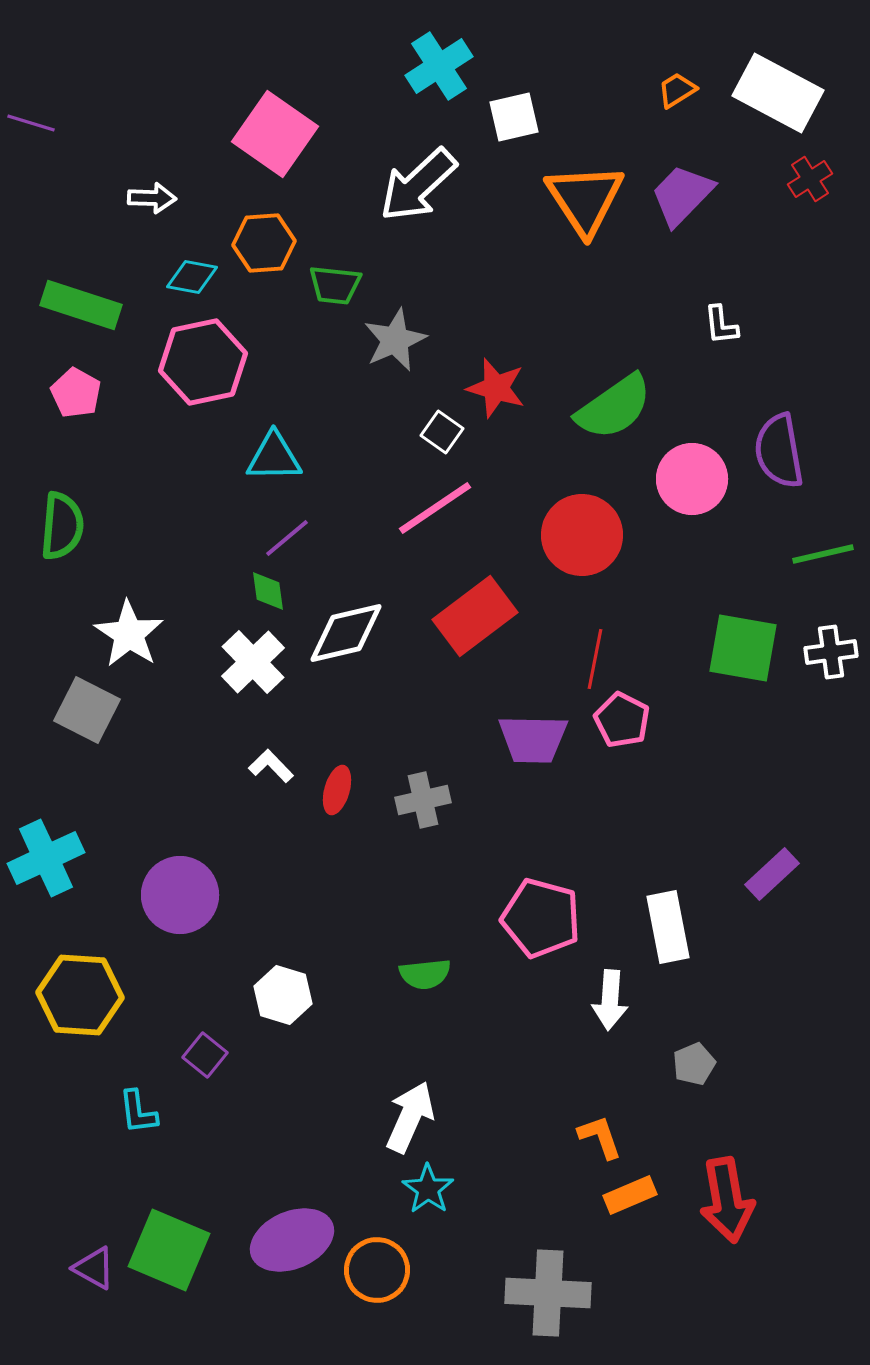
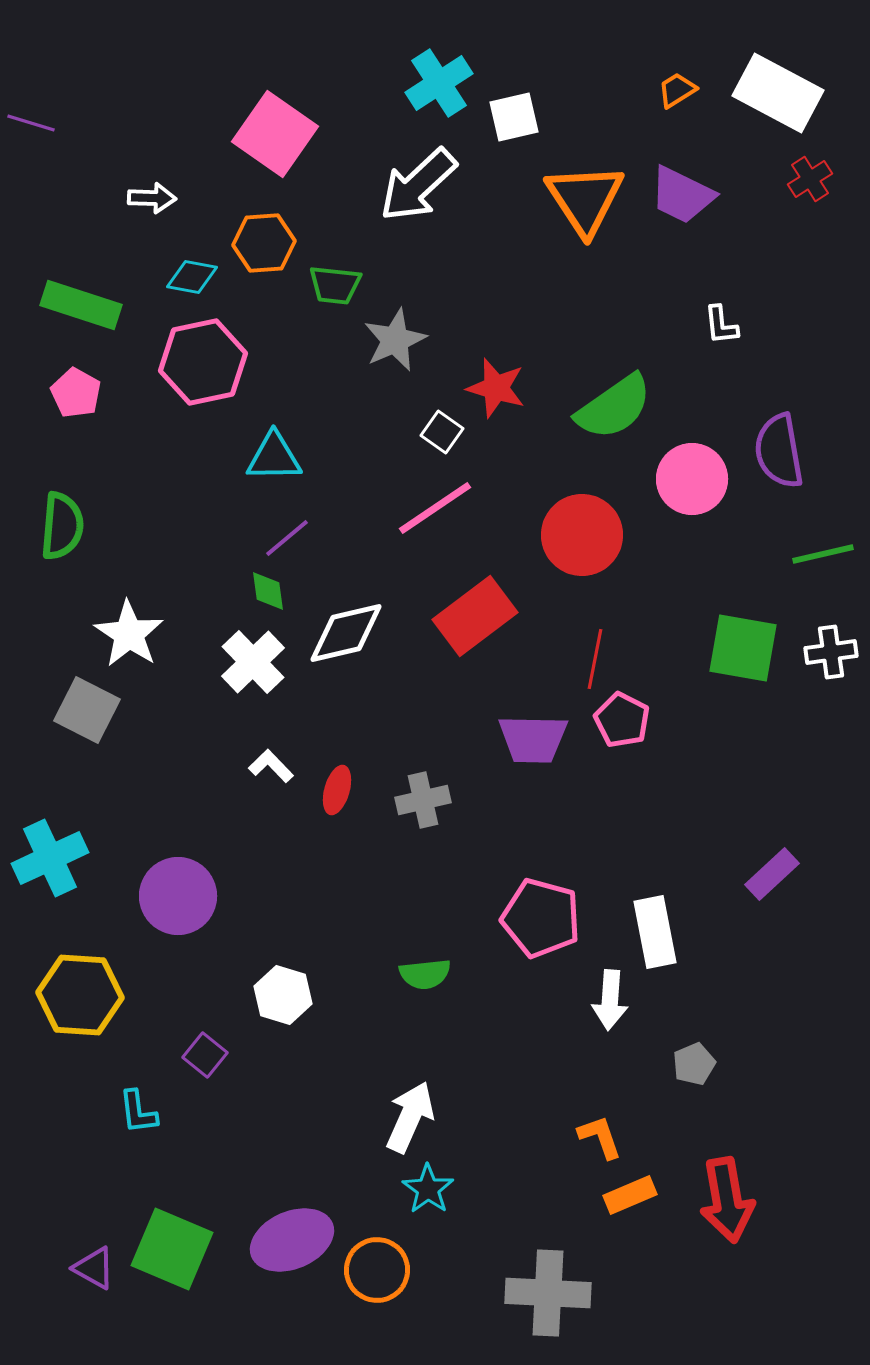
cyan cross at (439, 66): moved 17 px down
purple trapezoid at (682, 195): rotated 108 degrees counterclockwise
cyan cross at (46, 858): moved 4 px right
purple circle at (180, 895): moved 2 px left, 1 px down
white rectangle at (668, 927): moved 13 px left, 5 px down
green square at (169, 1250): moved 3 px right, 1 px up
